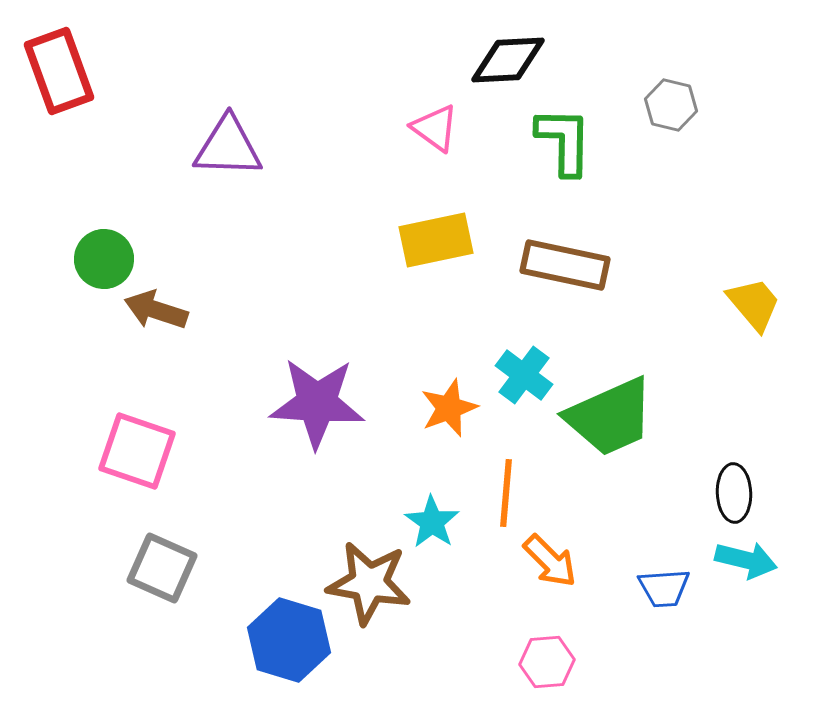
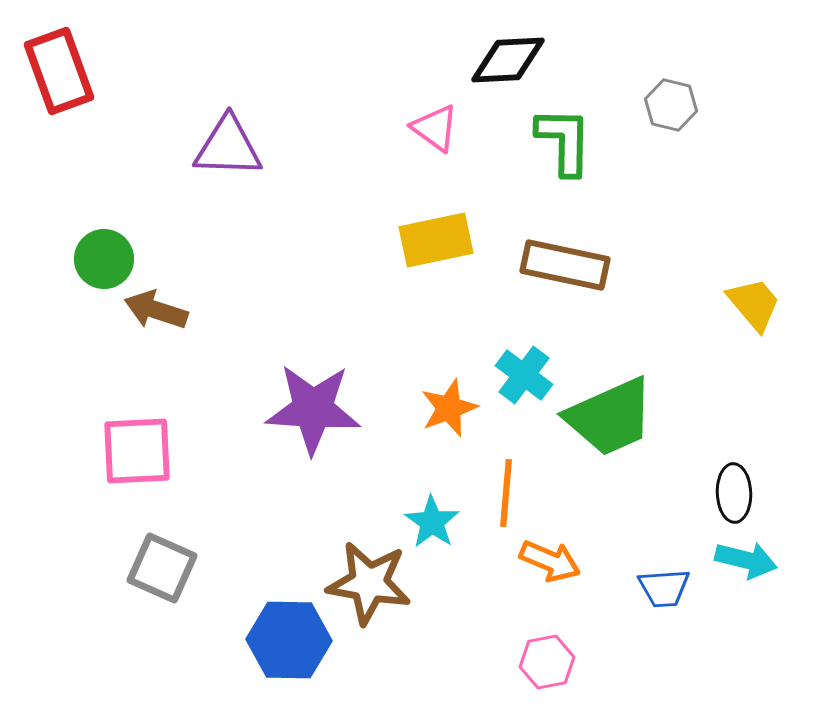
purple star: moved 4 px left, 6 px down
pink square: rotated 22 degrees counterclockwise
orange arrow: rotated 22 degrees counterclockwise
blue hexagon: rotated 16 degrees counterclockwise
pink hexagon: rotated 6 degrees counterclockwise
